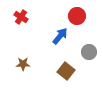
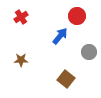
red cross: rotated 24 degrees clockwise
brown star: moved 2 px left, 4 px up
brown square: moved 8 px down
